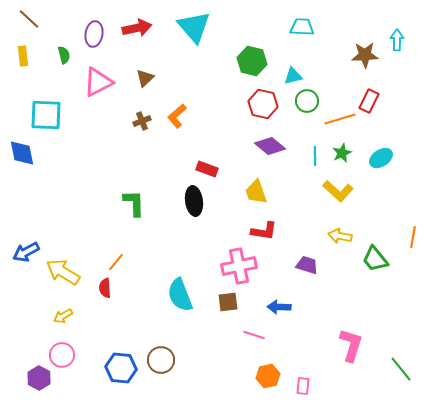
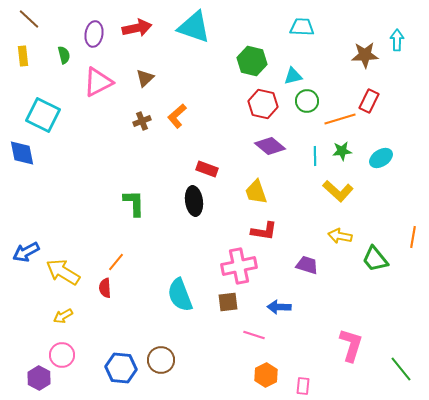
cyan triangle at (194, 27): rotated 30 degrees counterclockwise
cyan square at (46, 115): moved 3 px left; rotated 24 degrees clockwise
green star at (342, 153): moved 2 px up; rotated 18 degrees clockwise
orange hexagon at (268, 376): moved 2 px left, 1 px up; rotated 15 degrees counterclockwise
